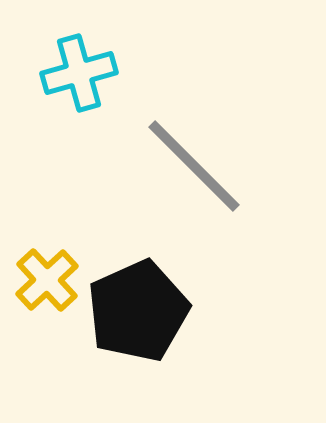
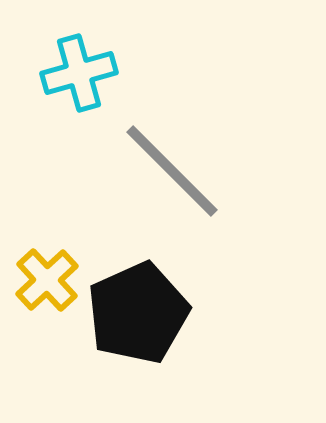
gray line: moved 22 px left, 5 px down
black pentagon: moved 2 px down
